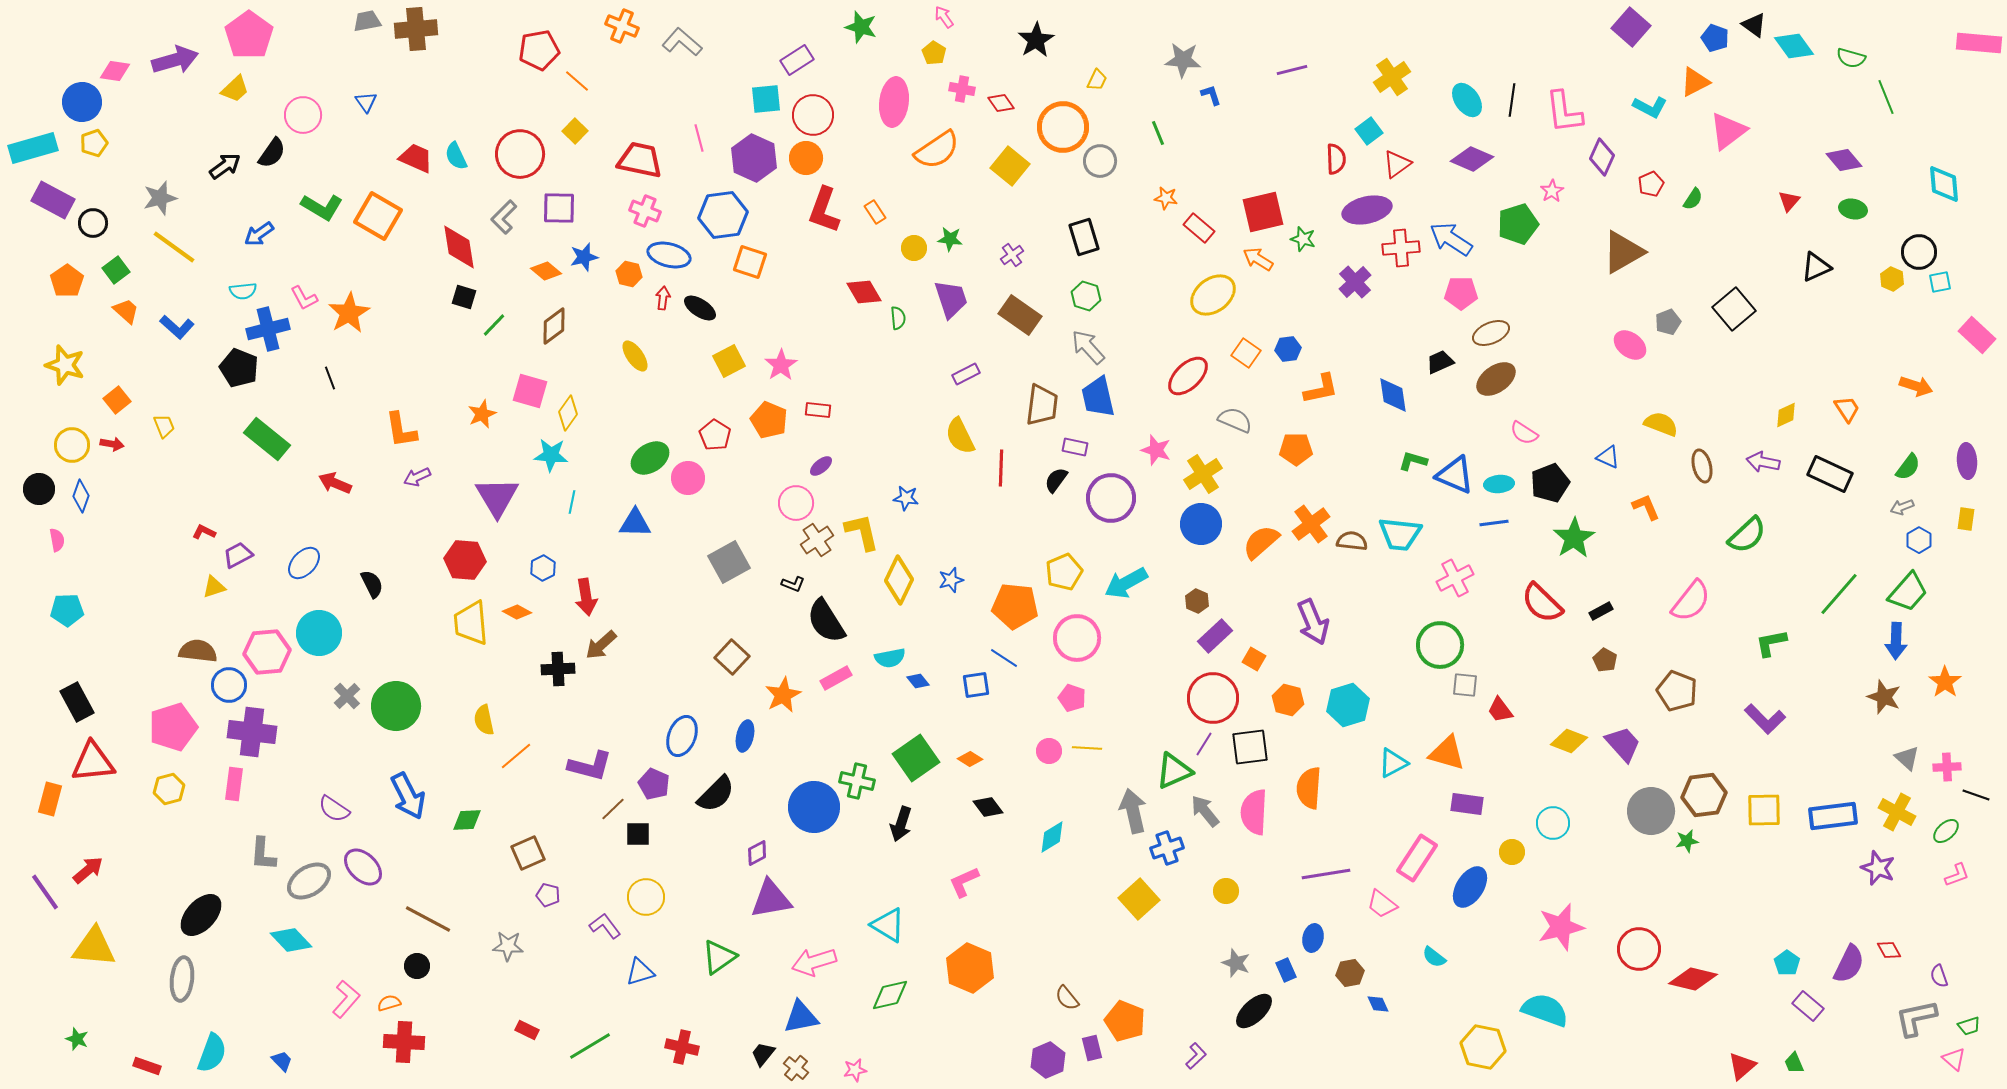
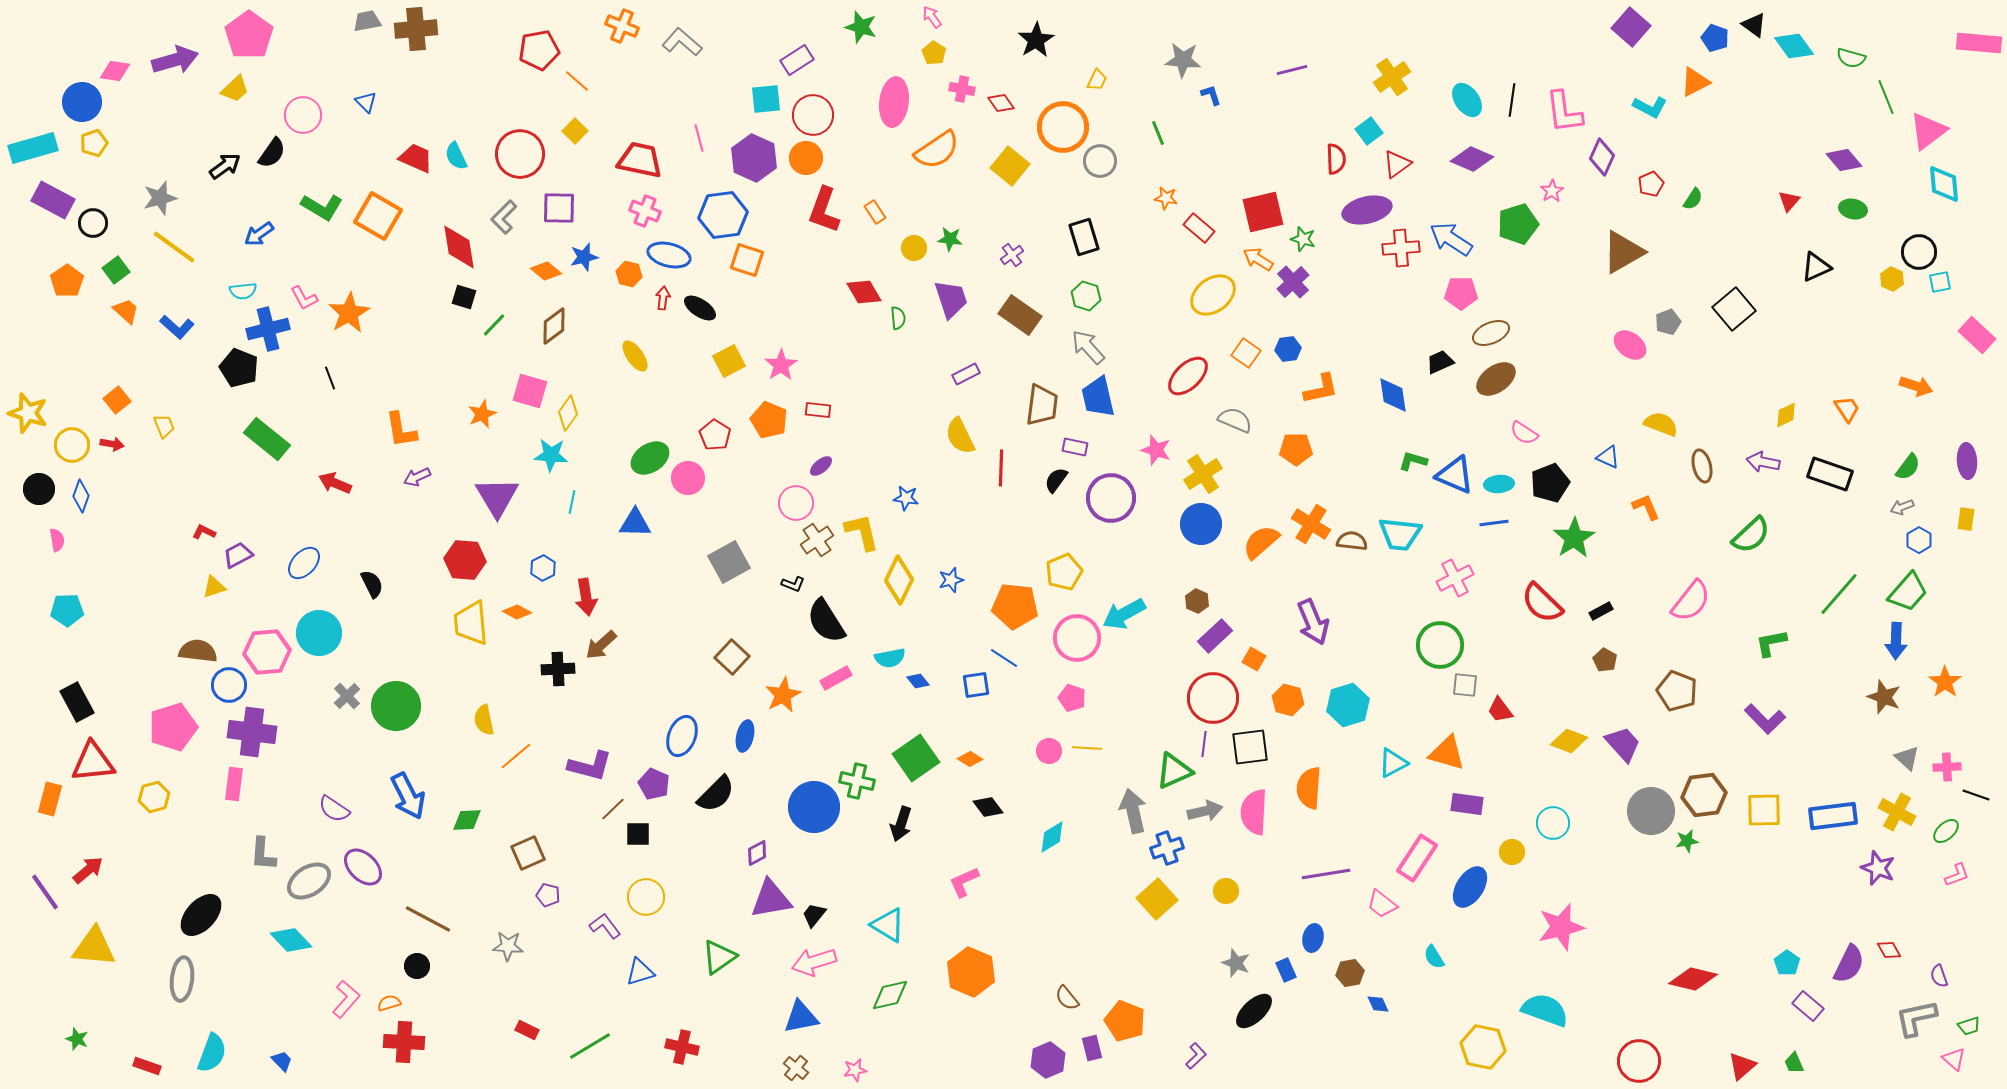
pink arrow at (944, 17): moved 12 px left
blue triangle at (366, 102): rotated 10 degrees counterclockwise
pink triangle at (1728, 131): moved 200 px right
orange square at (750, 262): moved 3 px left, 2 px up
purple cross at (1355, 282): moved 62 px left
yellow star at (65, 365): moved 37 px left, 48 px down
black rectangle at (1830, 474): rotated 6 degrees counterclockwise
orange cross at (1311, 524): rotated 21 degrees counterclockwise
green semicircle at (1747, 535): moved 4 px right
cyan arrow at (1126, 583): moved 2 px left, 31 px down
purple line at (1204, 744): rotated 25 degrees counterclockwise
yellow hexagon at (169, 789): moved 15 px left, 8 px down
gray arrow at (1205, 811): rotated 116 degrees clockwise
yellow square at (1139, 899): moved 18 px right
red circle at (1639, 949): moved 112 px down
cyan semicircle at (1434, 957): rotated 20 degrees clockwise
orange hexagon at (970, 968): moved 1 px right, 4 px down
black trapezoid at (763, 1054): moved 51 px right, 139 px up
